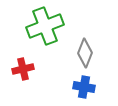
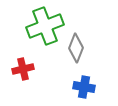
gray diamond: moved 9 px left, 5 px up
